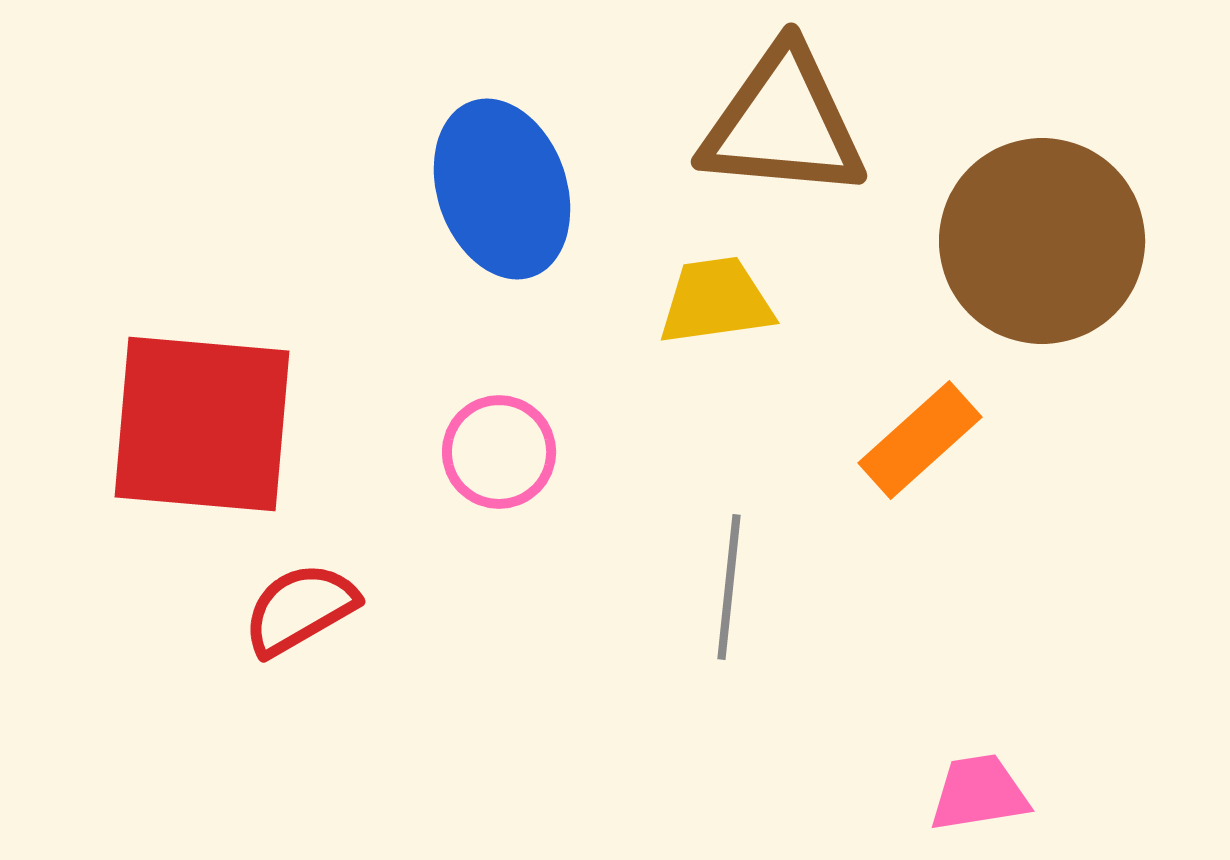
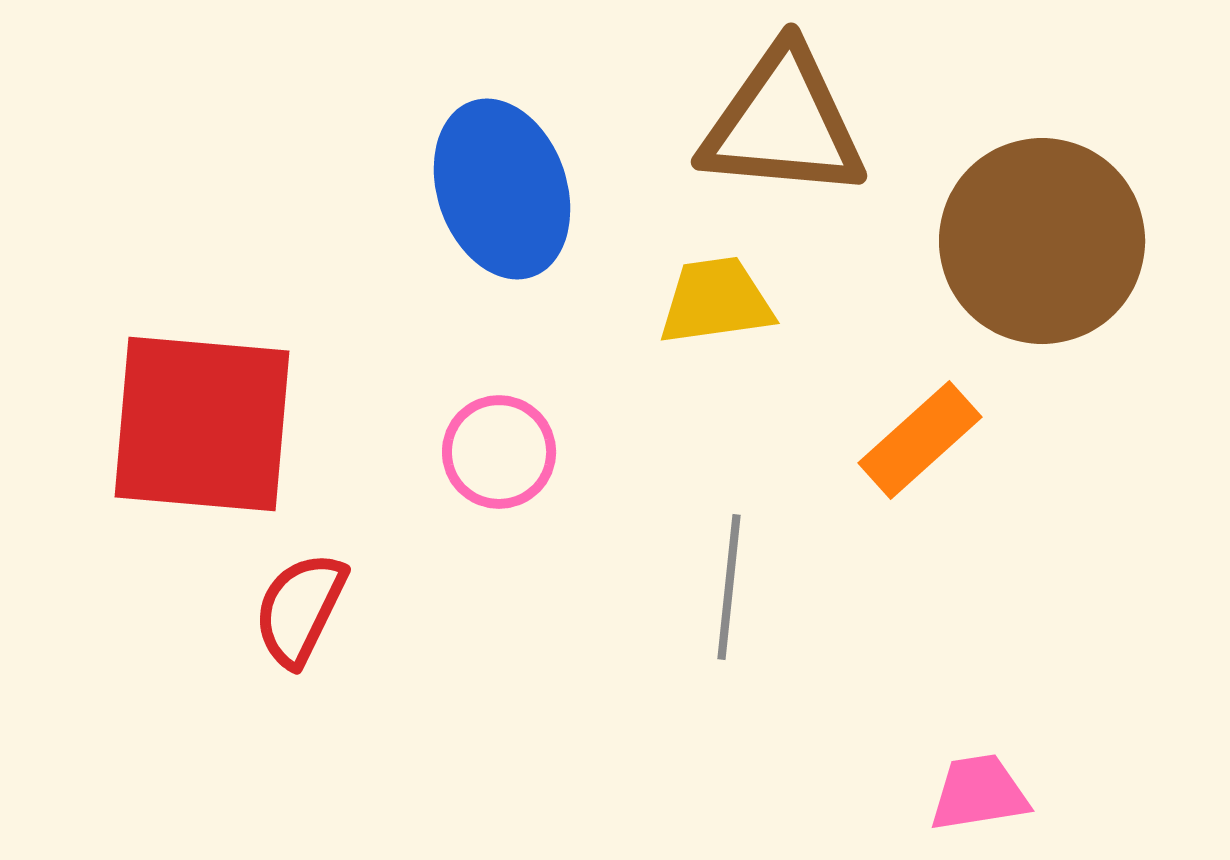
red semicircle: rotated 34 degrees counterclockwise
